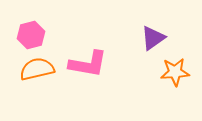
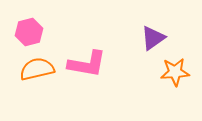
pink hexagon: moved 2 px left, 3 px up
pink L-shape: moved 1 px left
